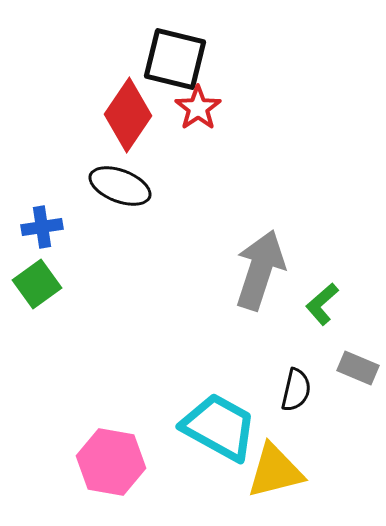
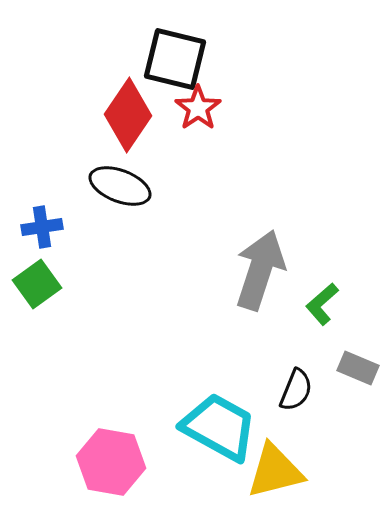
black semicircle: rotated 9 degrees clockwise
